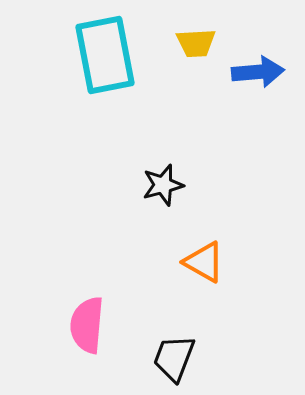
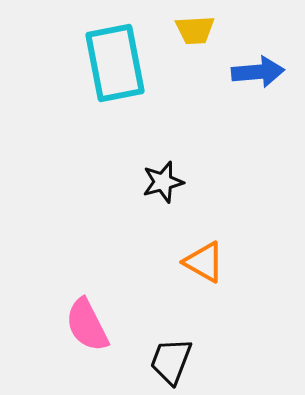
yellow trapezoid: moved 1 px left, 13 px up
cyan rectangle: moved 10 px right, 8 px down
black star: moved 3 px up
pink semicircle: rotated 32 degrees counterclockwise
black trapezoid: moved 3 px left, 3 px down
